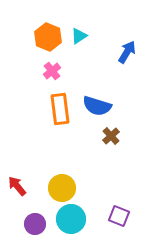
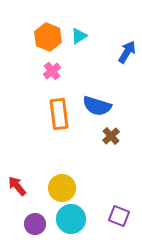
orange rectangle: moved 1 px left, 5 px down
